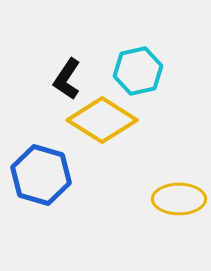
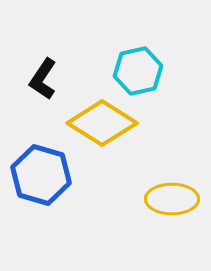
black L-shape: moved 24 px left
yellow diamond: moved 3 px down
yellow ellipse: moved 7 px left
